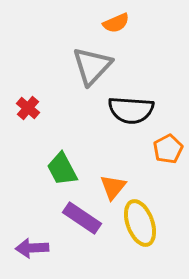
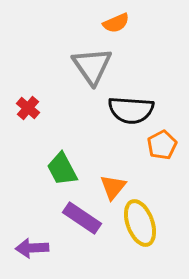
gray triangle: rotated 18 degrees counterclockwise
orange pentagon: moved 6 px left, 4 px up
